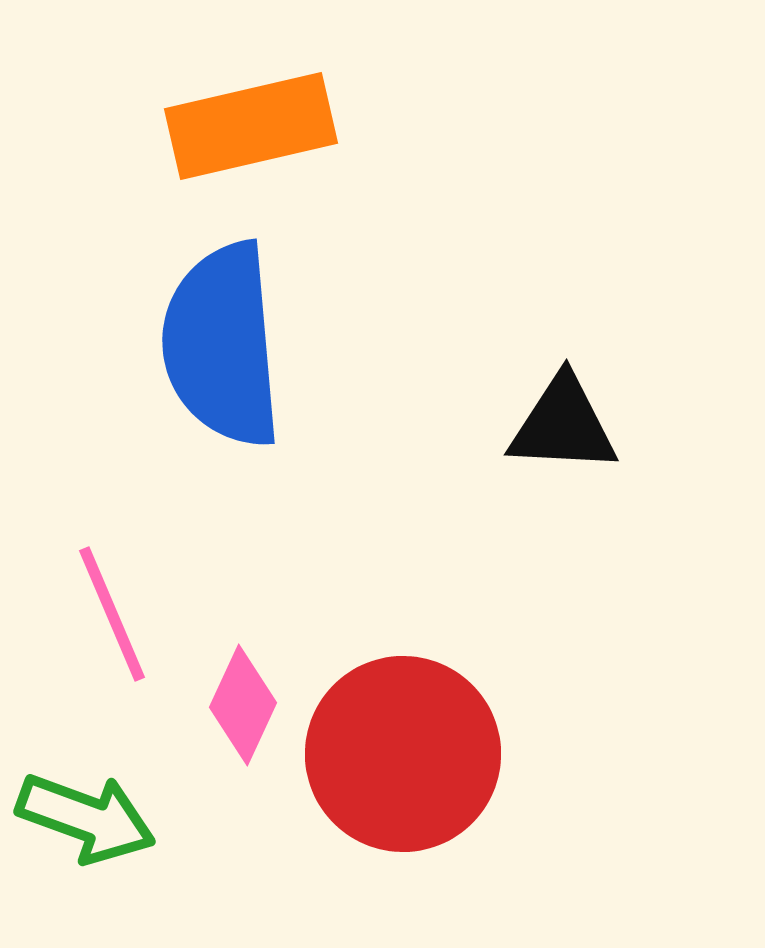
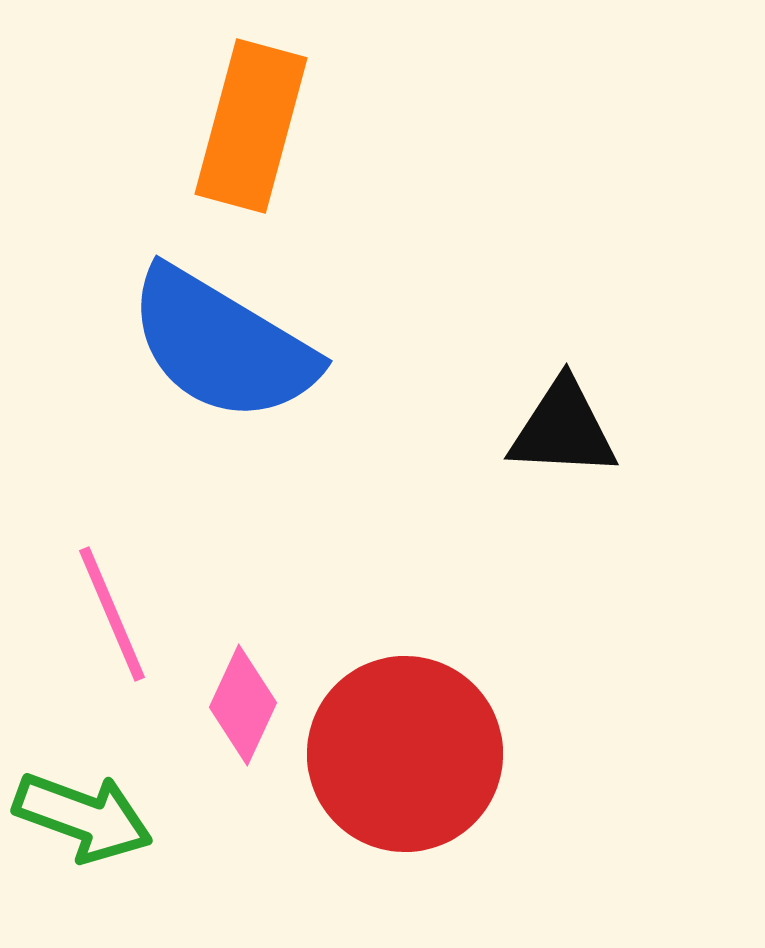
orange rectangle: rotated 62 degrees counterclockwise
blue semicircle: rotated 54 degrees counterclockwise
black triangle: moved 4 px down
red circle: moved 2 px right
green arrow: moved 3 px left, 1 px up
